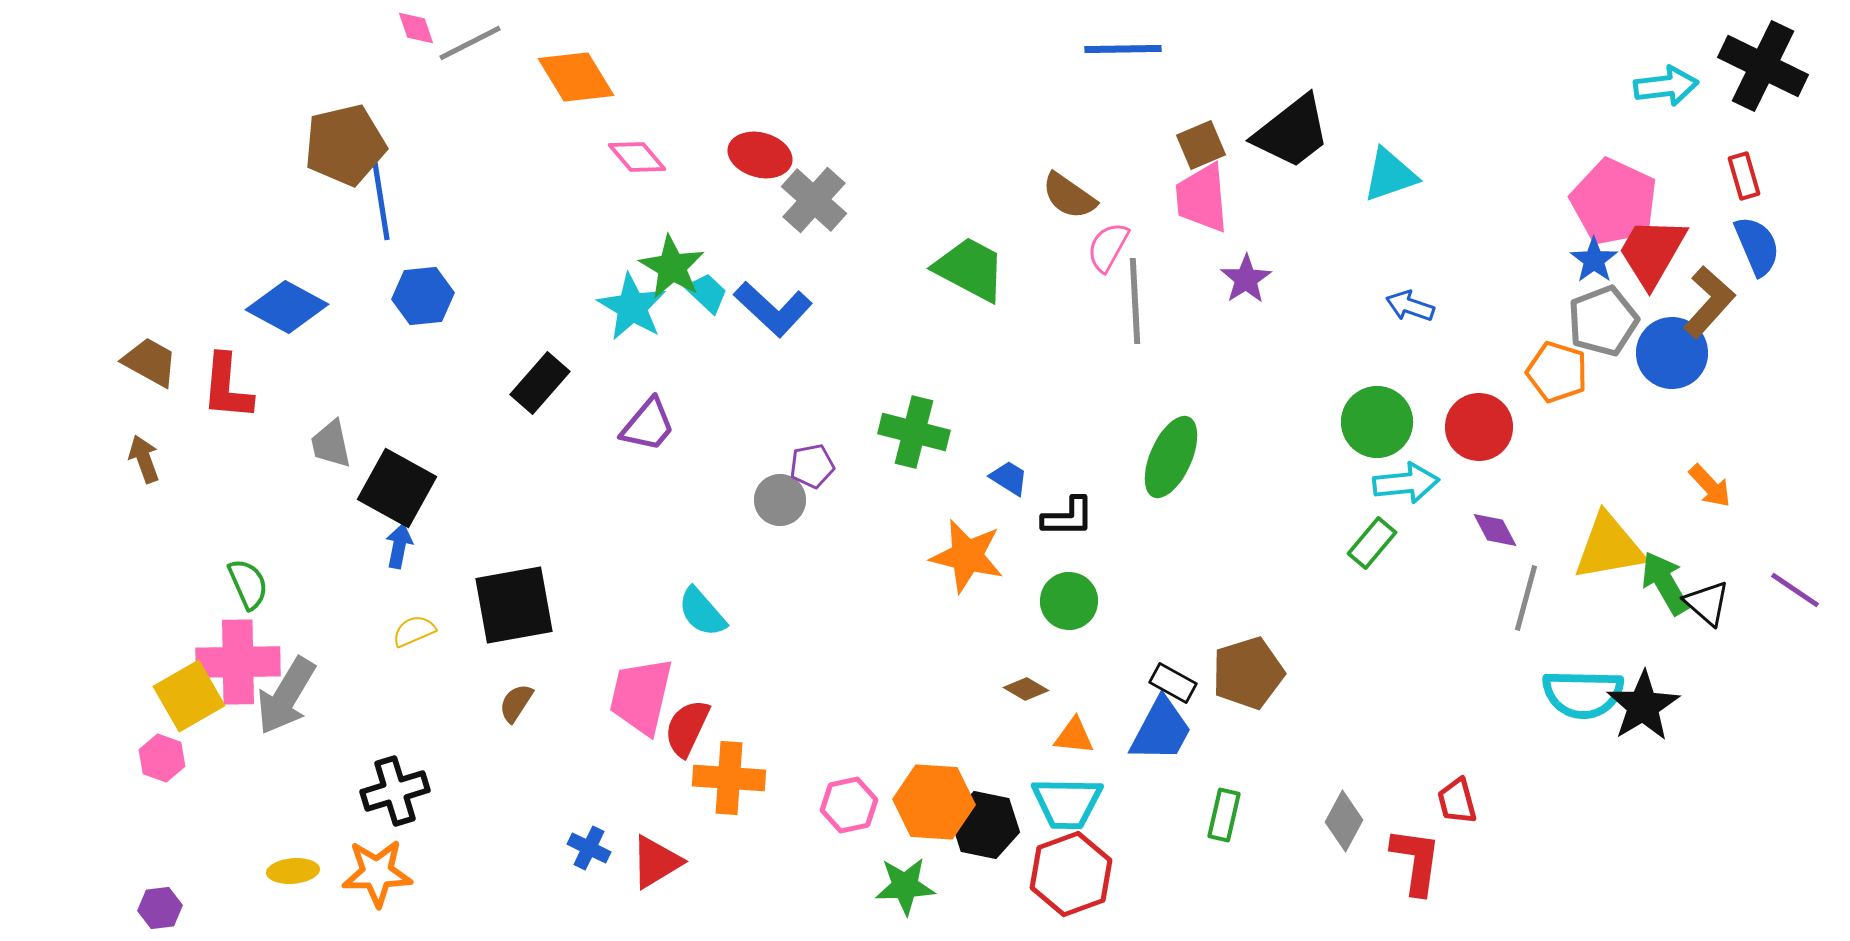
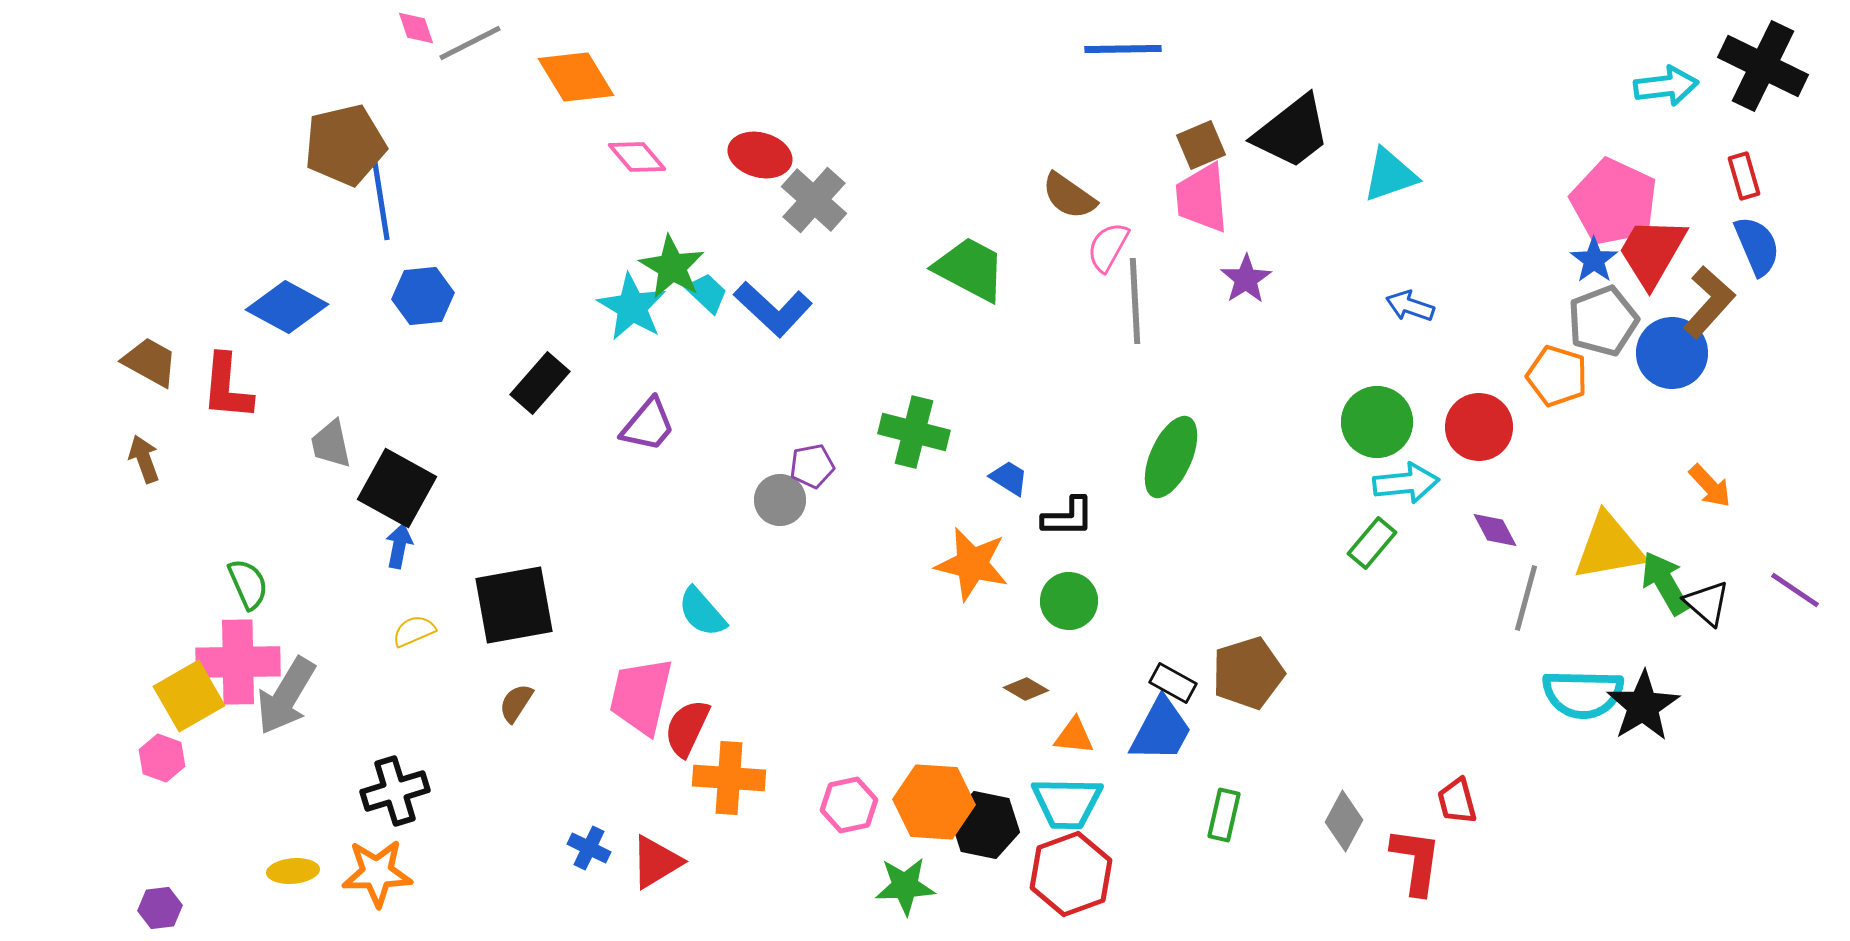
orange pentagon at (1557, 372): moved 4 px down
orange star at (967, 556): moved 5 px right, 8 px down
